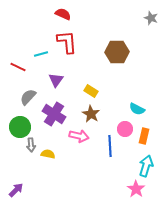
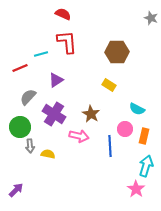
red line: moved 2 px right, 1 px down; rotated 49 degrees counterclockwise
purple triangle: rotated 21 degrees clockwise
yellow rectangle: moved 18 px right, 6 px up
gray arrow: moved 1 px left, 1 px down
